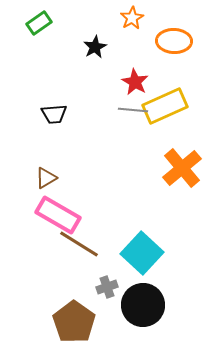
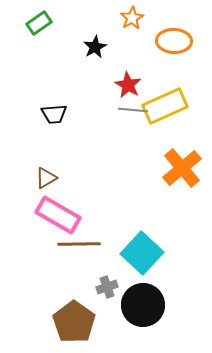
red star: moved 7 px left, 3 px down
brown line: rotated 33 degrees counterclockwise
